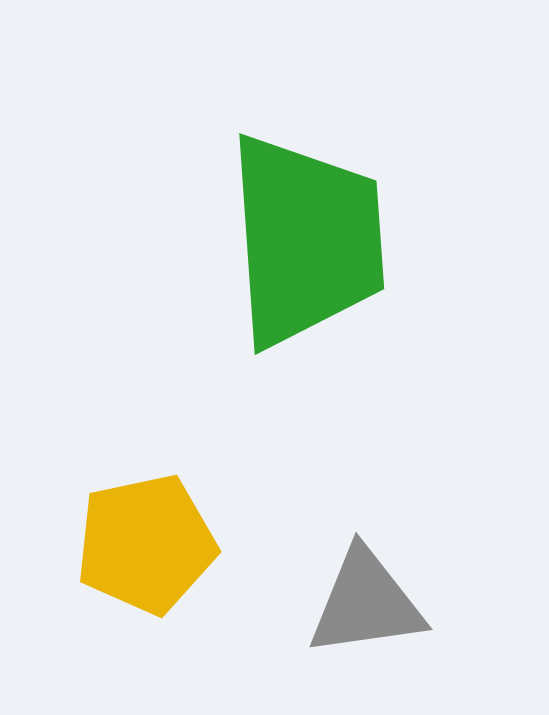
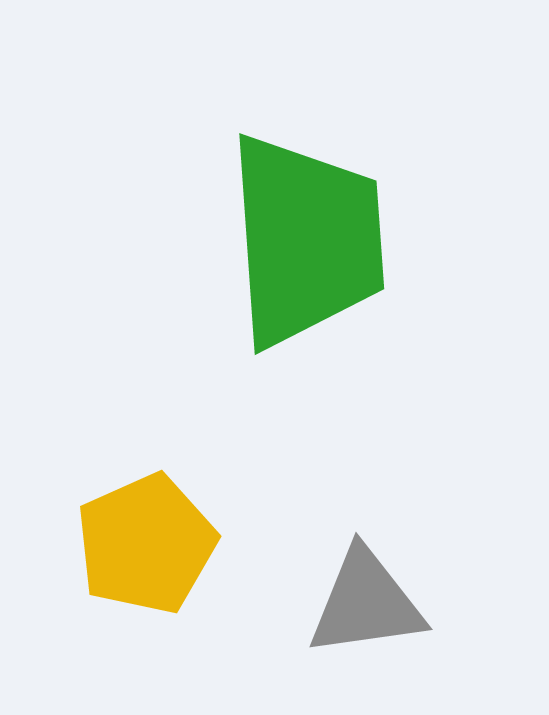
yellow pentagon: rotated 12 degrees counterclockwise
